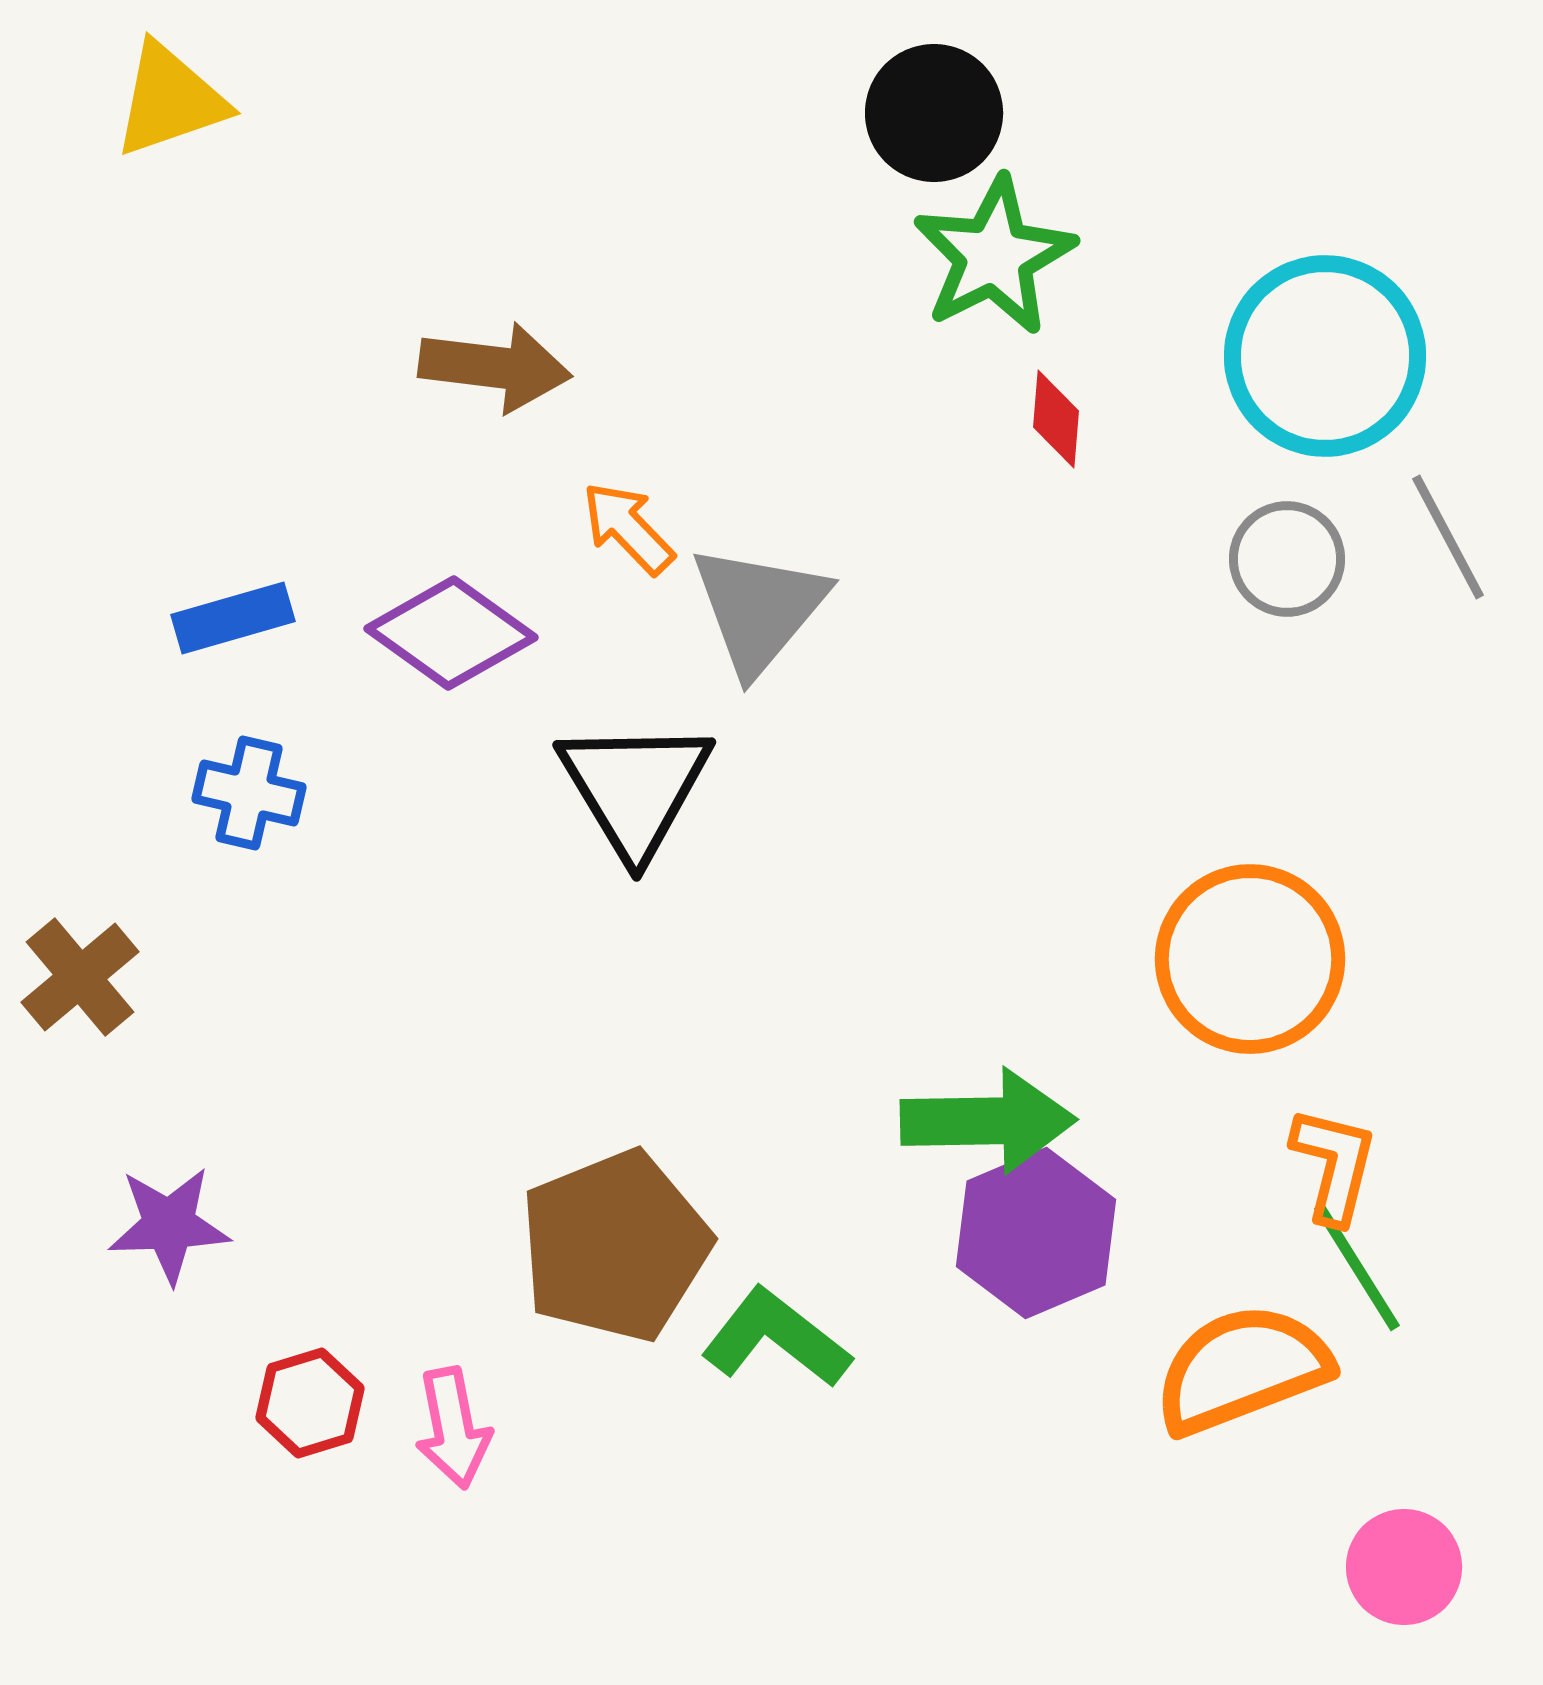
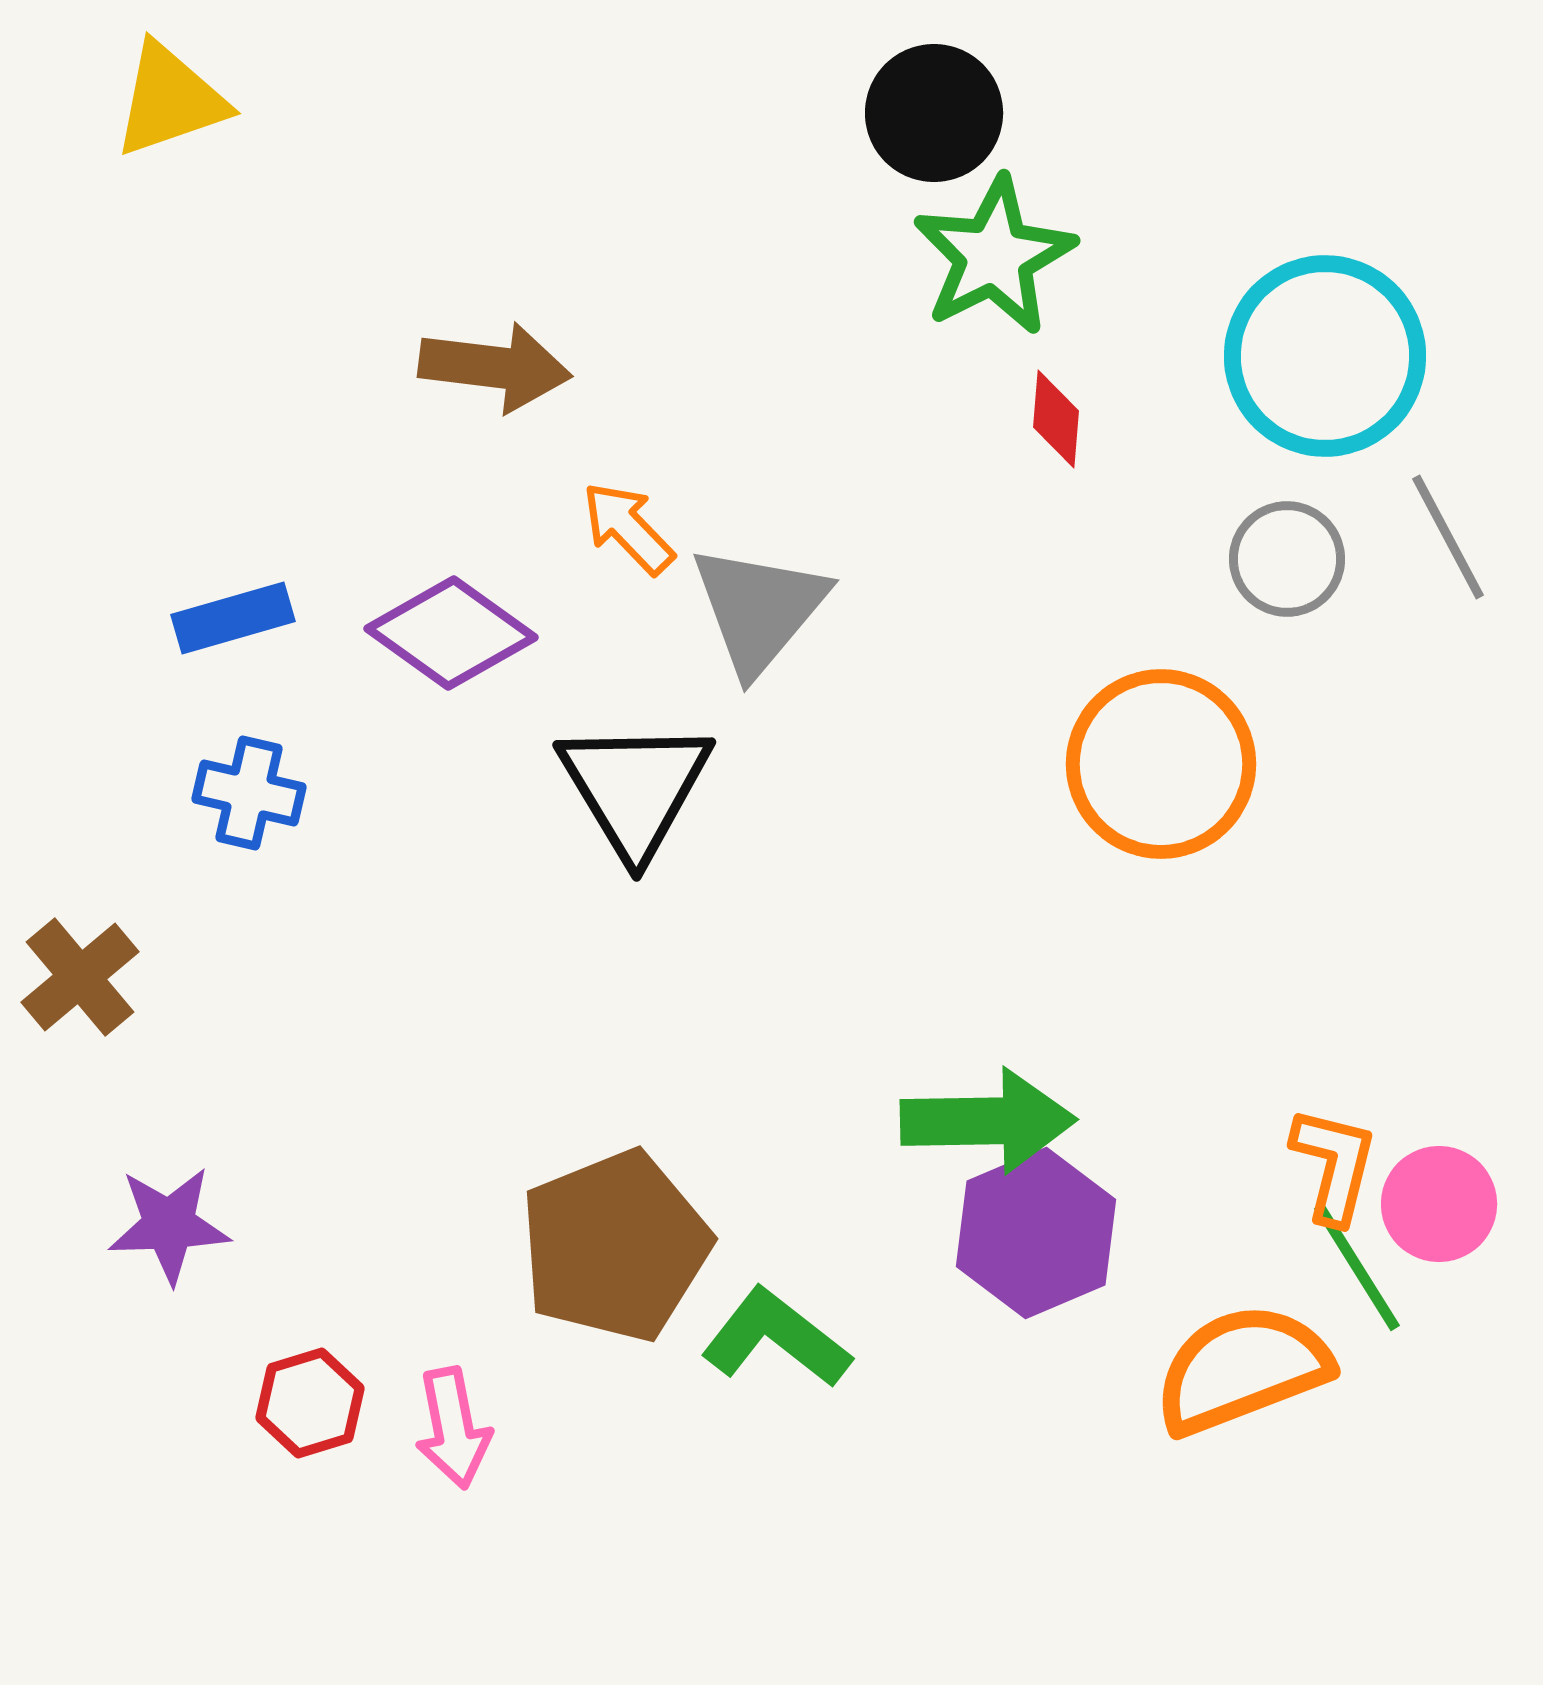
orange circle: moved 89 px left, 195 px up
pink circle: moved 35 px right, 363 px up
